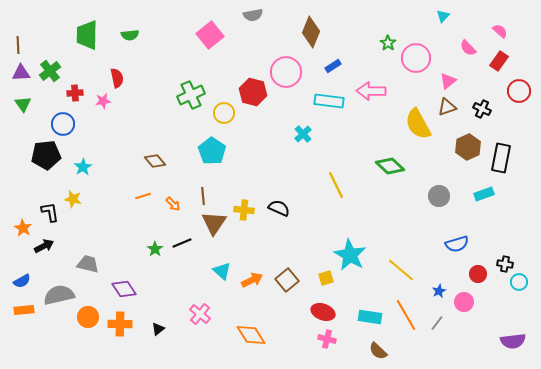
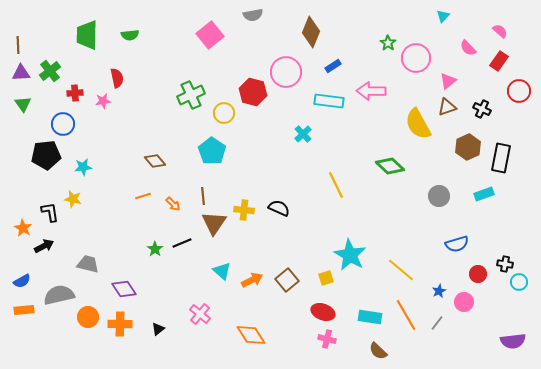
cyan star at (83, 167): rotated 24 degrees clockwise
